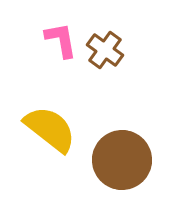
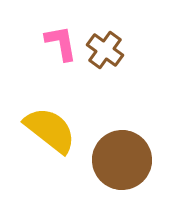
pink L-shape: moved 3 px down
yellow semicircle: moved 1 px down
